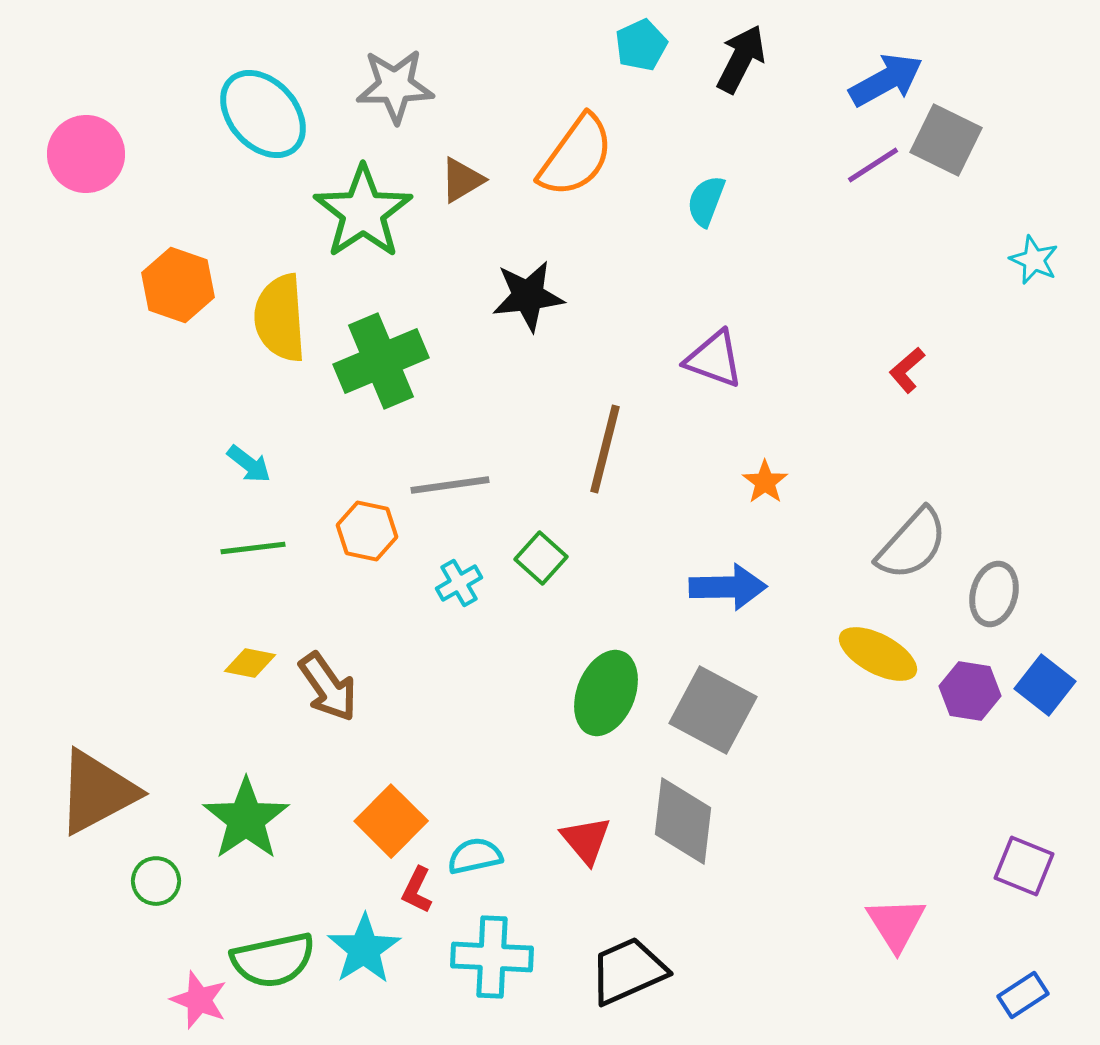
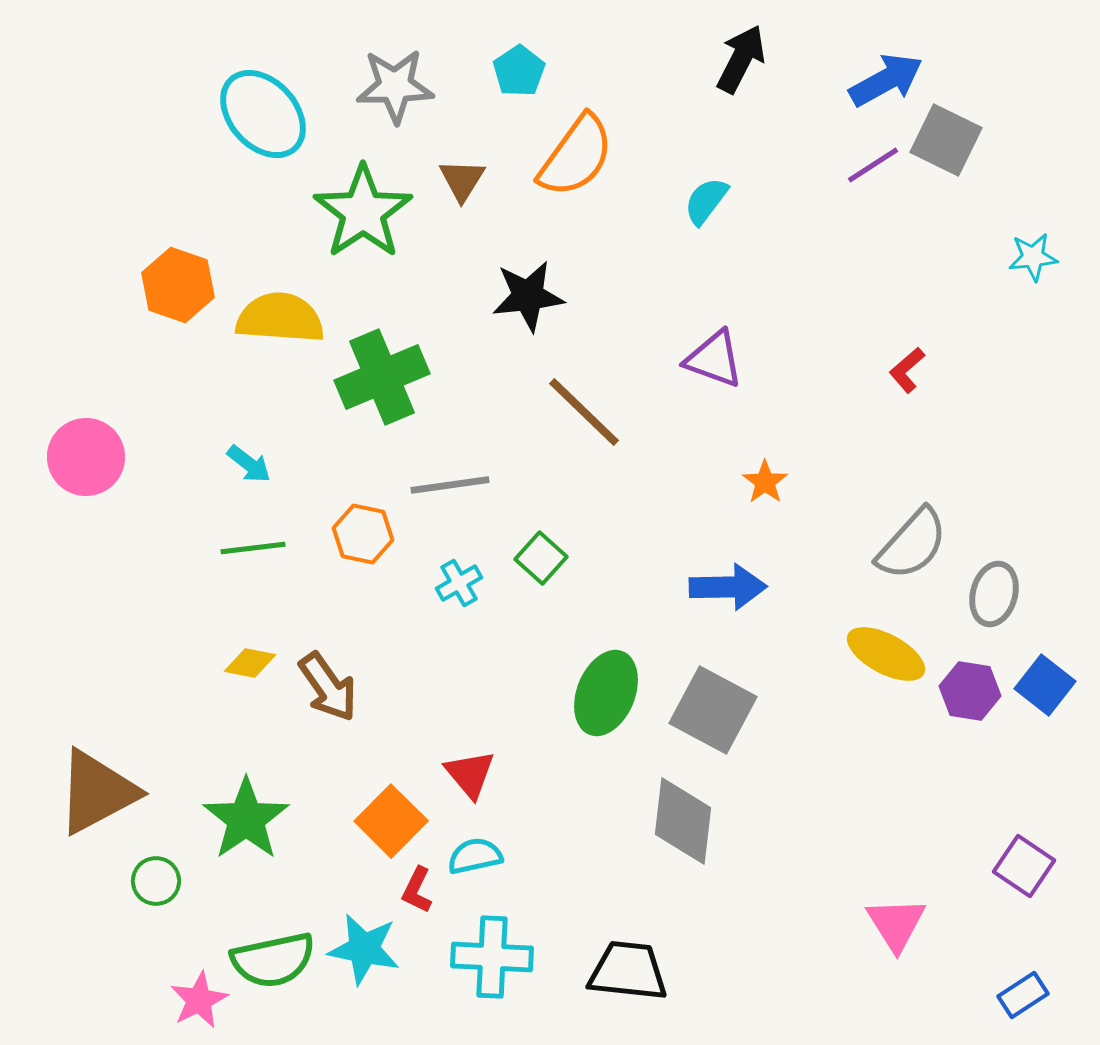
cyan pentagon at (641, 45): moved 122 px left, 26 px down; rotated 9 degrees counterclockwise
pink circle at (86, 154): moved 303 px down
brown triangle at (462, 180): rotated 27 degrees counterclockwise
cyan semicircle at (706, 201): rotated 16 degrees clockwise
cyan star at (1034, 260): moved 1 px left, 3 px up; rotated 30 degrees counterclockwise
yellow semicircle at (280, 318): rotated 98 degrees clockwise
green cross at (381, 361): moved 1 px right, 16 px down
brown line at (605, 449): moved 21 px left, 37 px up; rotated 60 degrees counterclockwise
orange hexagon at (367, 531): moved 4 px left, 3 px down
yellow ellipse at (878, 654): moved 8 px right
red triangle at (586, 840): moved 116 px left, 66 px up
purple square at (1024, 866): rotated 12 degrees clockwise
cyan star at (364, 949): rotated 28 degrees counterclockwise
black trapezoid at (628, 971): rotated 30 degrees clockwise
pink star at (199, 1000): rotated 24 degrees clockwise
